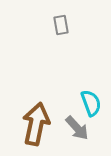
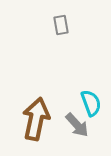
brown arrow: moved 5 px up
gray arrow: moved 3 px up
